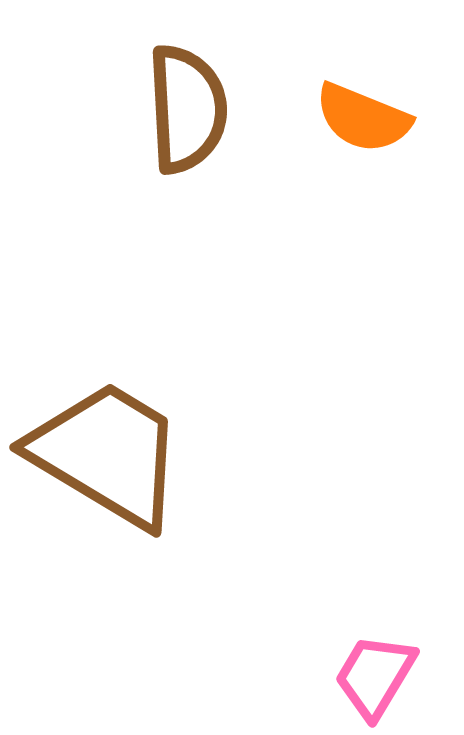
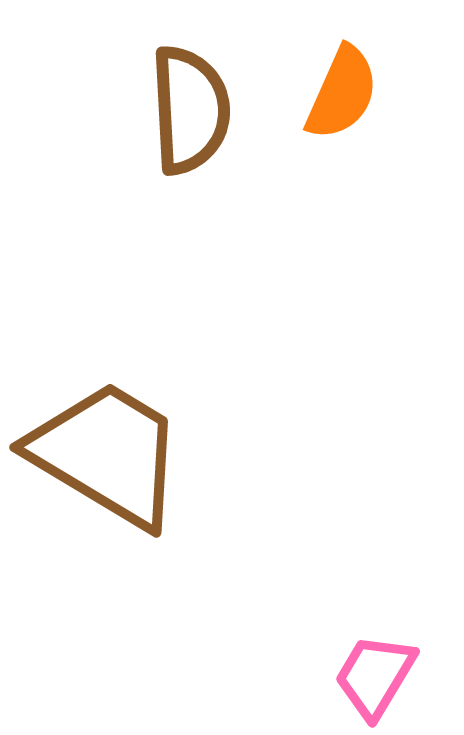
brown semicircle: moved 3 px right, 1 px down
orange semicircle: moved 21 px left, 25 px up; rotated 88 degrees counterclockwise
